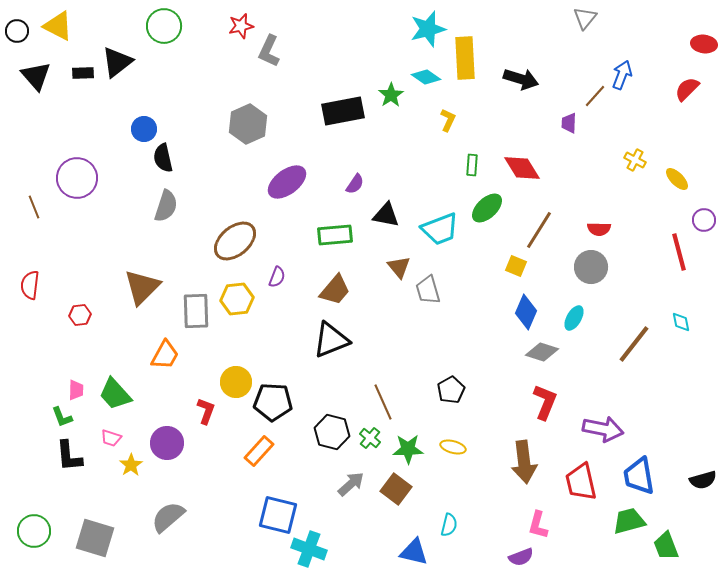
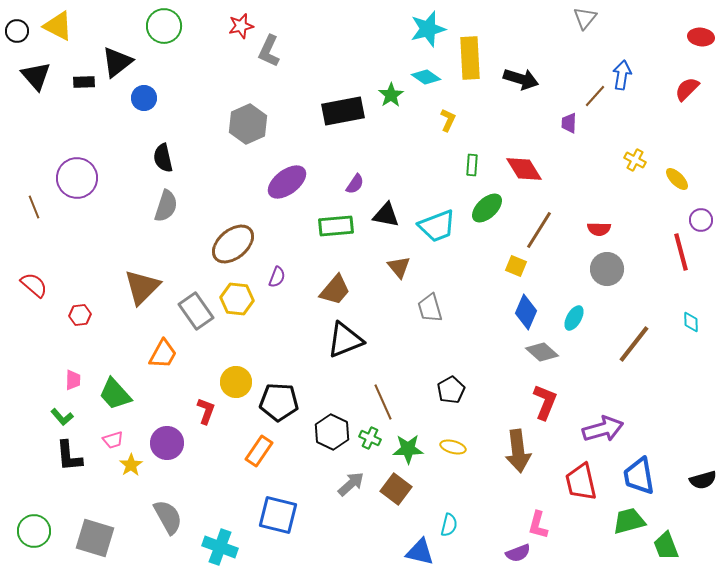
red ellipse at (704, 44): moved 3 px left, 7 px up
yellow rectangle at (465, 58): moved 5 px right
black rectangle at (83, 73): moved 1 px right, 9 px down
blue arrow at (622, 75): rotated 12 degrees counterclockwise
blue circle at (144, 129): moved 31 px up
red diamond at (522, 168): moved 2 px right, 1 px down
purple circle at (704, 220): moved 3 px left
cyan trapezoid at (440, 229): moved 3 px left, 3 px up
green rectangle at (335, 235): moved 1 px right, 9 px up
brown ellipse at (235, 241): moved 2 px left, 3 px down
red line at (679, 252): moved 2 px right
gray circle at (591, 267): moved 16 px right, 2 px down
red semicircle at (30, 285): moved 4 px right; rotated 124 degrees clockwise
gray trapezoid at (428, 290): moved 2 px right, 18 px down
yellow hexagon at (237, 299): rotated 12 degrees clockwise
gray rectangle at (196, 311): rotated 33 degrees counterclockwise
cyan diamond at (681, 322): moved 10 px right; rotated 10 degrees clockwise
black triangle at (331, 340): moved 14 px right
gray diamond at (542, 352): rotated 24 degrees clockwise
orange trapezoid at (165, 355): moved 2 px left, 1 px up
pink trapezoid at (76, 390): moved 3 px left, 10 px up
black pentagon at (273, 402): moved 6 px right
green L-shape at (62, 417): rotated 20 degrees counterclockwise
purple arrow at (603, 429): rotated 27 degrees counterclockwise
black hexagon at (332, 432): rotated 12 degrees clockwise
pink trapezoid at (111, 438): moved 2 px right, 2 px down; rotated 35 degrees counterclockwise
green cross at (370, 438): rotated 15 degrees counterclockwise
orange rectangle at (259, 451): rotated 8 degrees counterclockwise
brown arrow at (524, 462): moved 6 px left, 11 px up
gray semicircle at (168, 517): rotated 102 degrees clockwise
cyan cross at (309, 549): moved 89 px left, 2 px up
blue triangle at (414, 552): moved 6 px right
purple semicircle at (521, 557): moved 3 px left, 4 px up
